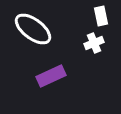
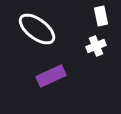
white ellipse: moved 4 px right
white cross: moved 2 px right, 3 px down
